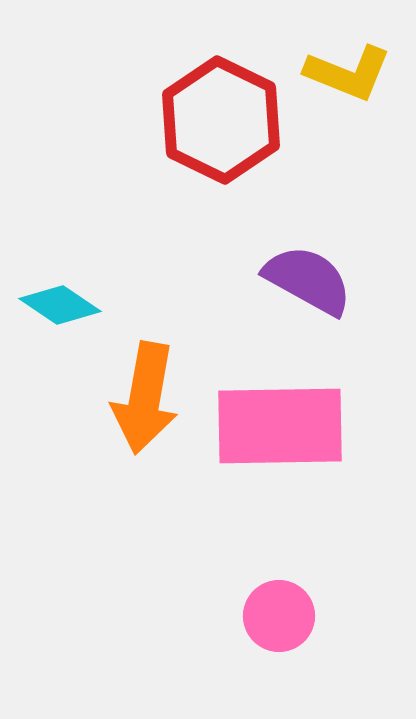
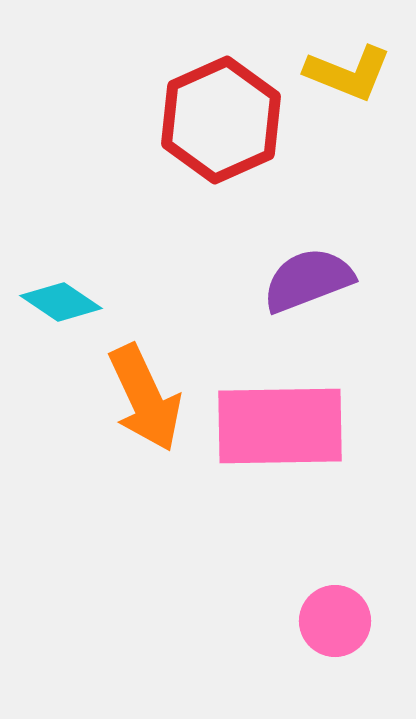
red hexagon: rotated 10 degrees clockwise
purple semicircle: rotated 50 degrees counterclockwise
cyan diamond: moved 1 px right, 3 px up
orange arrow: rotated 35 degrees counterclockwise
pink circle: moved 56 px right, 5 px down
